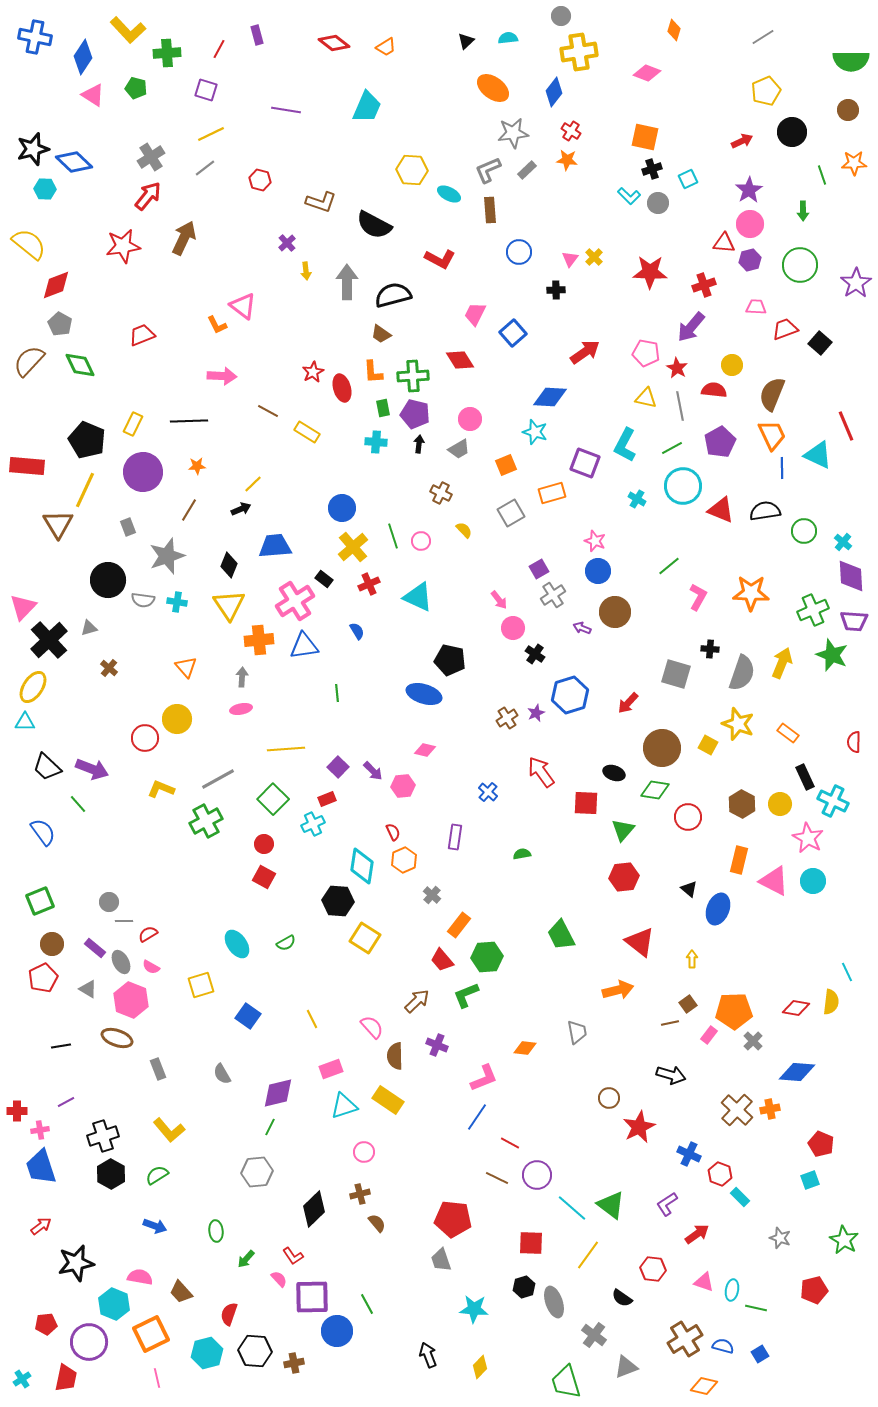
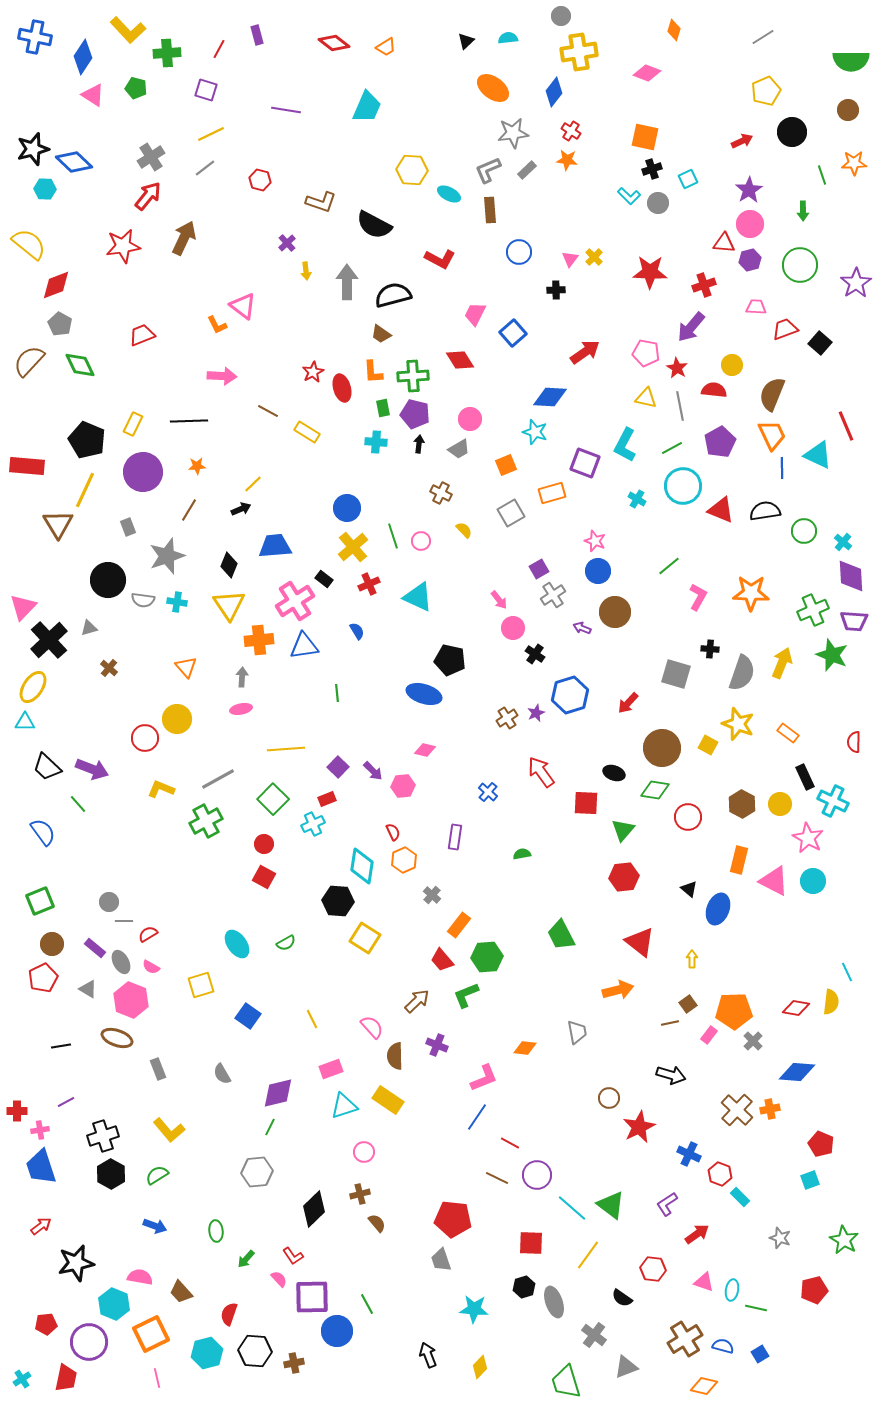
blue circle at (342, 508): moved 5 px right
